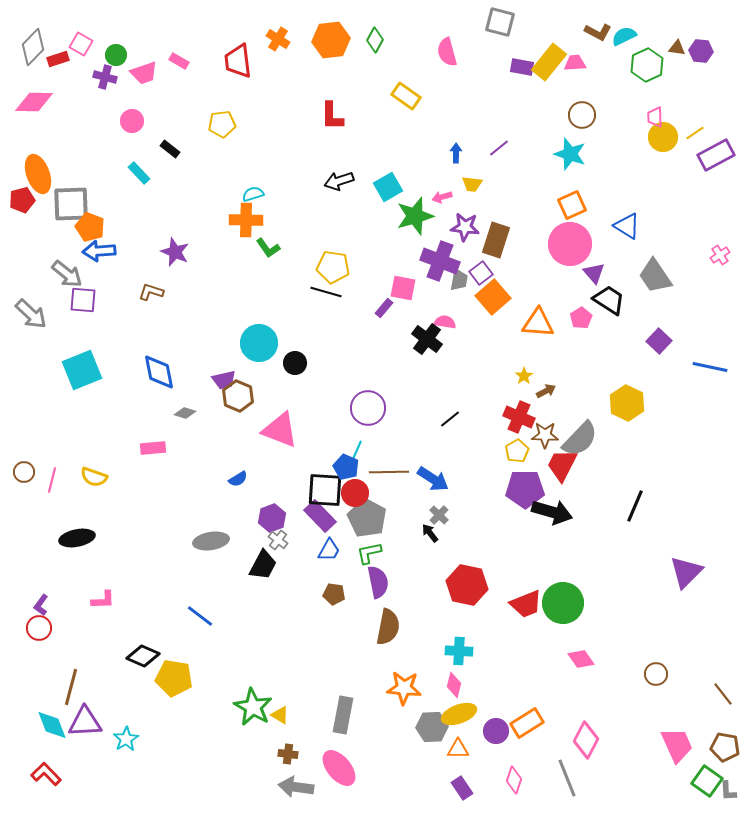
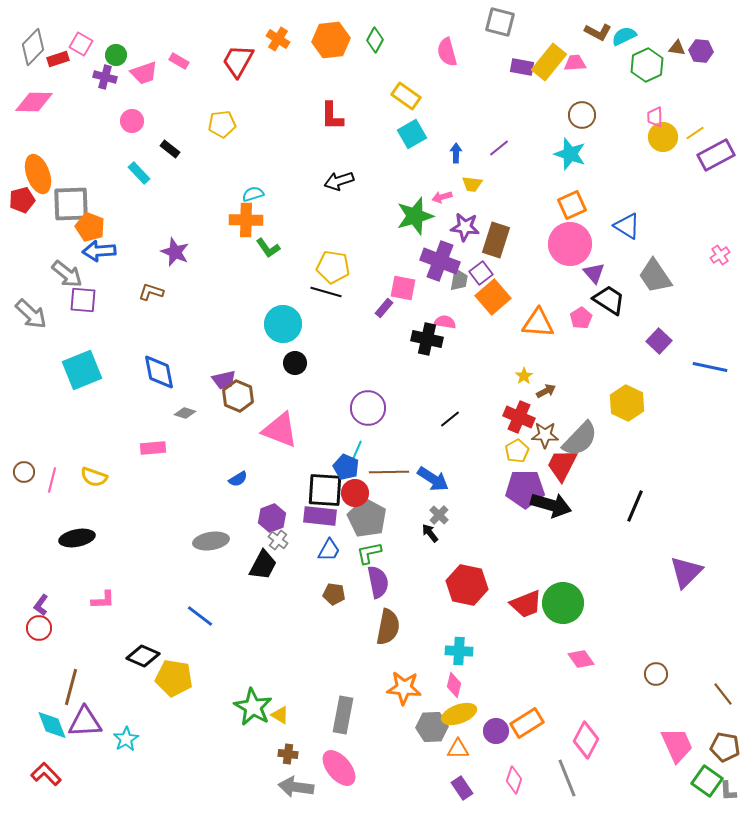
red trapezoid at (238, 61): rotated 36 degrees clockwise
cyan square at (388, 187): moved 24 px right, 53 px up
black cross at (427, 339): rotated 24 degrees counterclockwise
cyan circle at (259, 343): moved 24 px right, 19 px up
black arrow at (552, 512): moved 1 px left, 7 px up
purple rectangle at (320, 516): rotated 40 degrees counterclockwise
